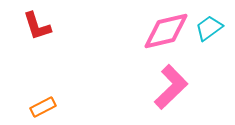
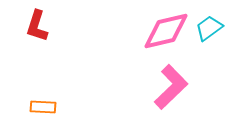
red L-shape: rotated 36 degrees clockwise
orange rectangle: rotated 30 degrees clockwise
